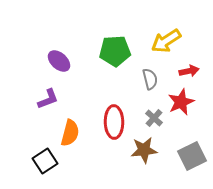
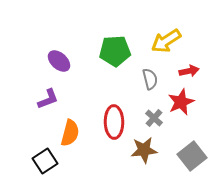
gray square: rotated 12 degrees counterclockwise
